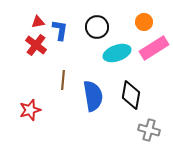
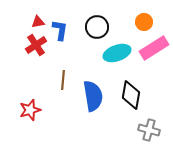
red cross: rotated 20 degrees clockwise
